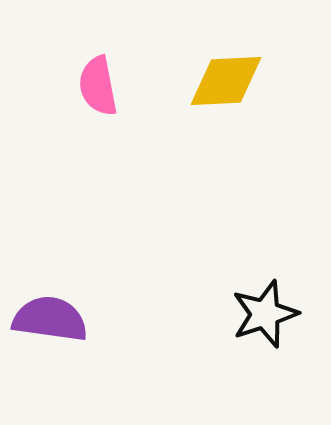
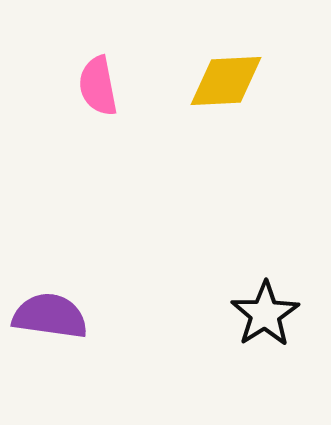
black star: rotated 14 degrees counterclockwise
purple semicircle: moved 3 px up
